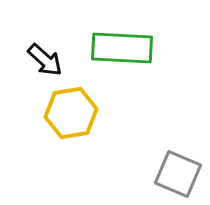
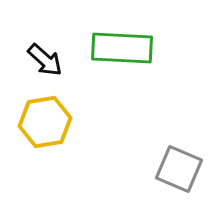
yellow hexagon: moved 26 px left, 9 px down
gray square: moved 1 px right, 5 px up
